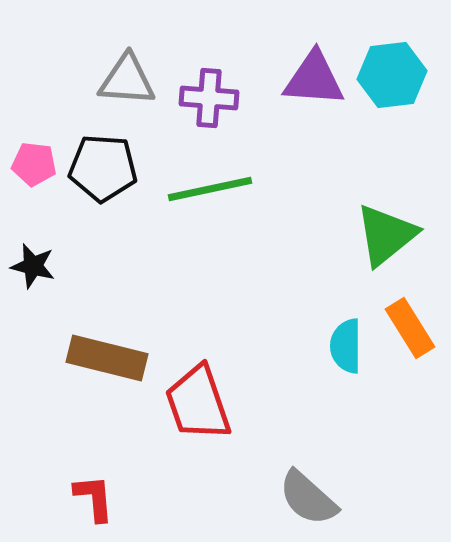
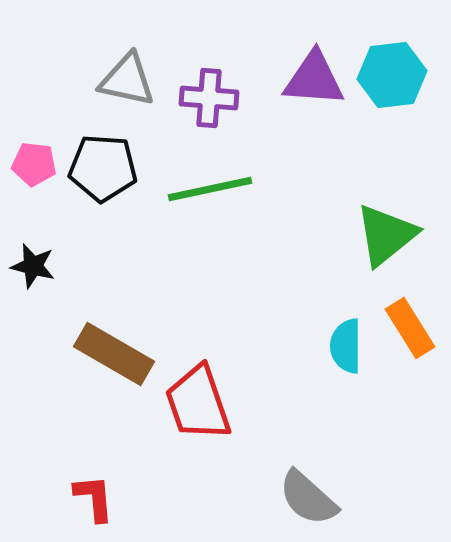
gray triangle: rotated 8 degrees clockwise
brown rectangle: moved 7 px right, 4 px up; rotated 16 degrees clockwise
